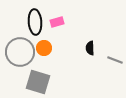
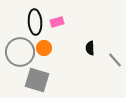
gray line: rotated 28 degrees clockwise
gray square: moved 1 px left, 2 px up
